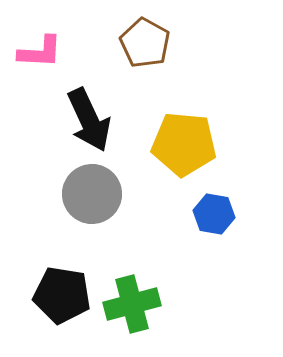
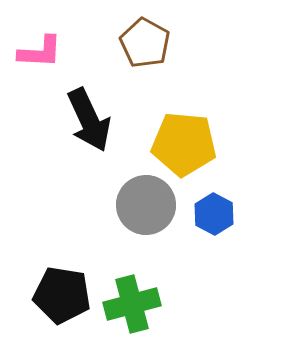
gray circle: moved 54 px right, 11 px down
blue hexagon: rotated 18 degrees clockwise
